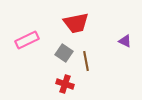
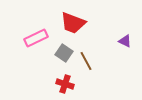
red trapezoid: moved 3 px left; rotated 32 degrees clockwise
pink rectangle: moved 9 px right, 2 px up
brown line: rotated 18 degrees counterclockwise
